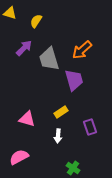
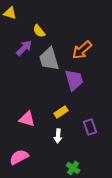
yellow semicircle: moved 3 px right, 10 px down; rotated 72 degrees counterclockwise
